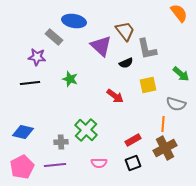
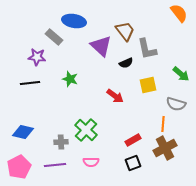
pink semicircle: moved 8 px left, 1 px up
pink pentagon: moved 3 px left
